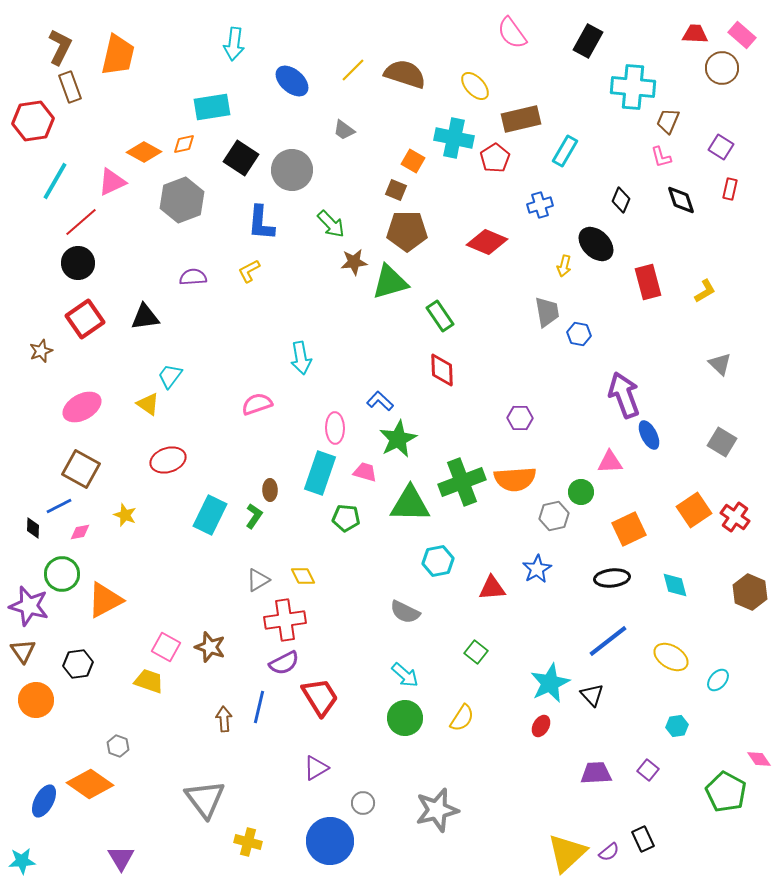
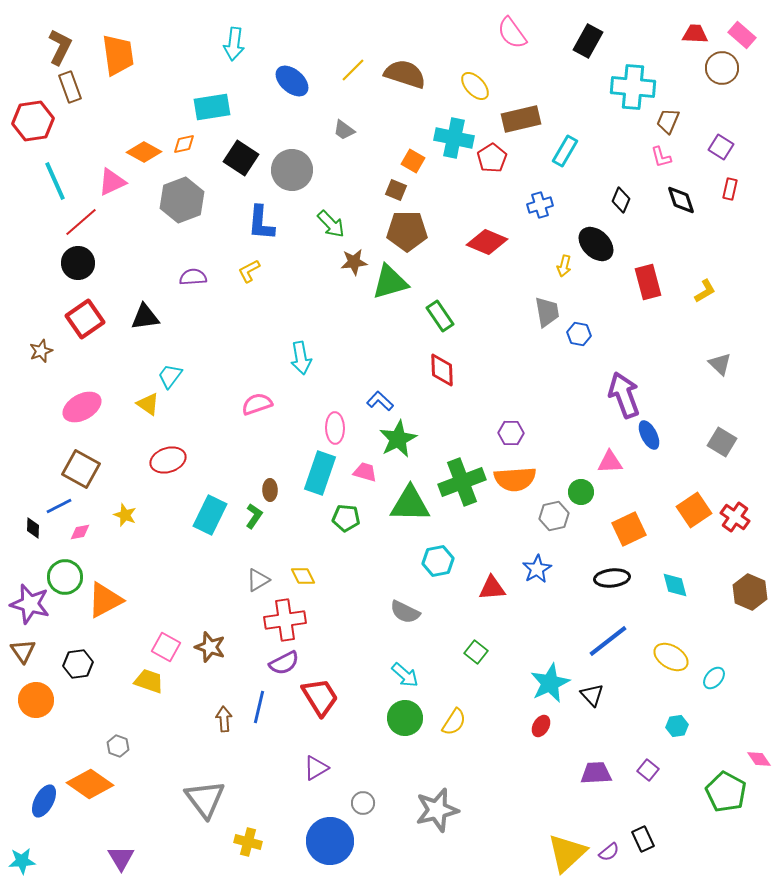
orange trapezoid at (118, 55): rotated 21 degrees counterclockwise
red pentagon at (495, 158): moved 3 px left
cyan line at (55, 181): rotated 54 degrees counterclockwise
purple hexagon at (520, 418): moved 9 px left, 15 px down
green circle at (62, 574): moved 3 px right, 3 px down
purple star at (29, 606): moved 1 px right, 2 px up
cyan ellipse at (718, 680): moved 4 px left, 2 px up
yellow semicircle at (462, 718): moved 8 px left, 4 px down
